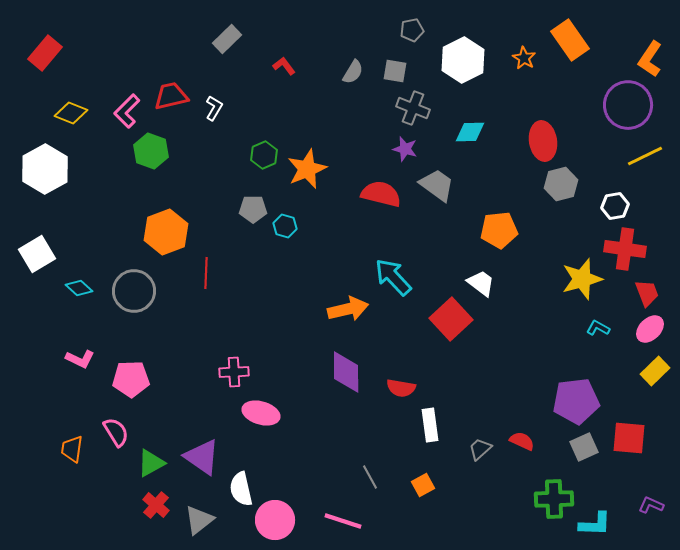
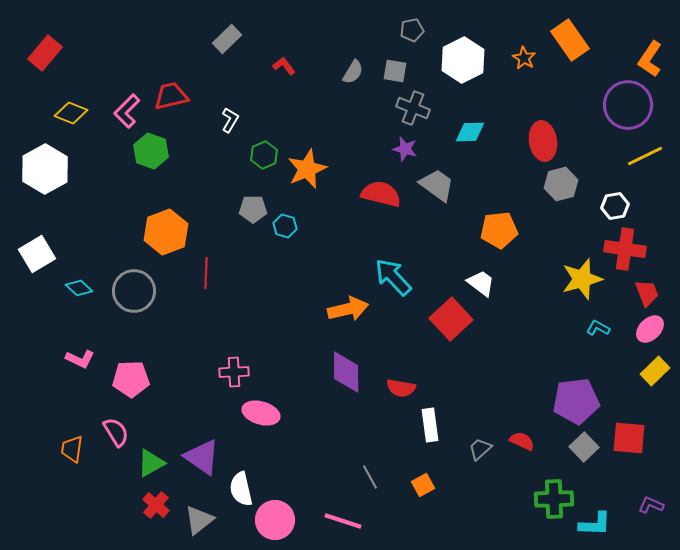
white L-shape at (214, 108): moved 16 px right, 12 px down
gray square at (584, 447): rotated 20 degrees counterclockwise
